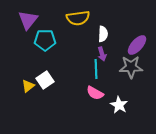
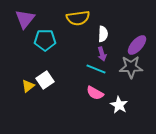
purple triangle: moved 3 px left, 1 px up
cyan line: rotated 66 degrees counterclockwise
